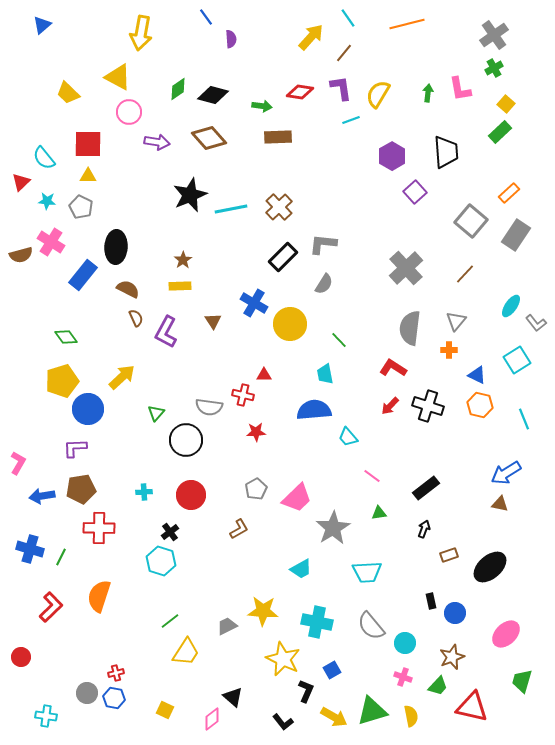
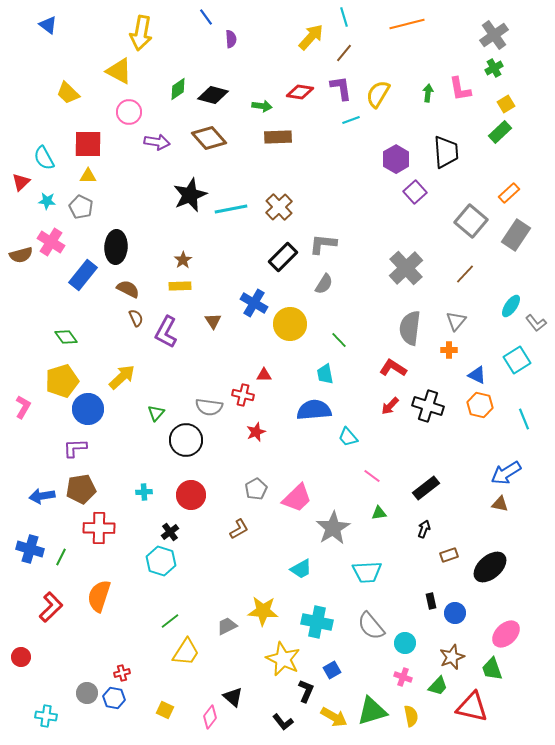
cyan line at (348, 18): moved 4 px left, 1 px up; rotated 18 degrees clockwise
blue triangle at (42, 25): moved 6 px right; rotated 42 degrees counterclockwise
yellow triangle at (118, 77): moved 1 px right, 6 px up
yellow square at (506, 104): rotated 18 degrees clockwise
purple hexagon at (392, 156): moved 4 px right, 3 px down
cyan semicircle at (44, 158): rotated 10 degrees clockwise
red star at (256, 432): rotated 18 degrees counterclockwise
pink L-shape at (18, 463): moved 5 px right, 56 px up
red cross at (116, 673): moved 6 px right
green trapezoid at (522, 681): moved 30 px left, 12 px up; rotated 35 degrees counterclockwise
pink diamond at (212, 719): moved 2 px left, 2 px up; rotated 15 degrees counterclockwise
